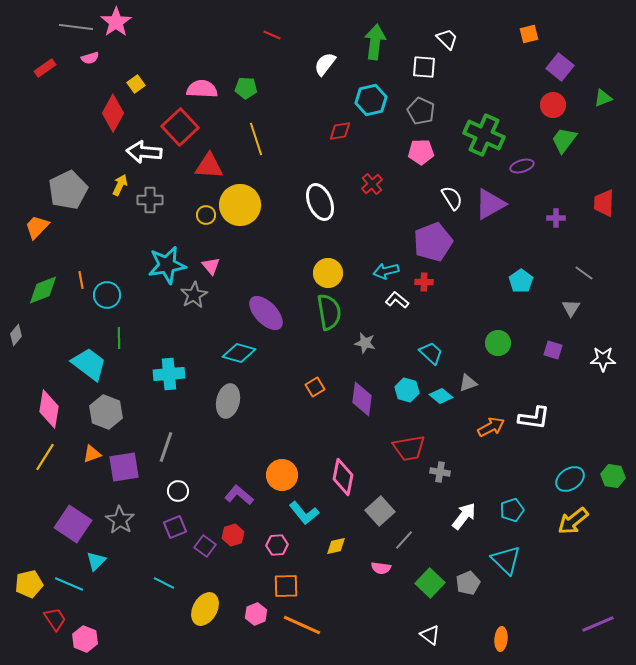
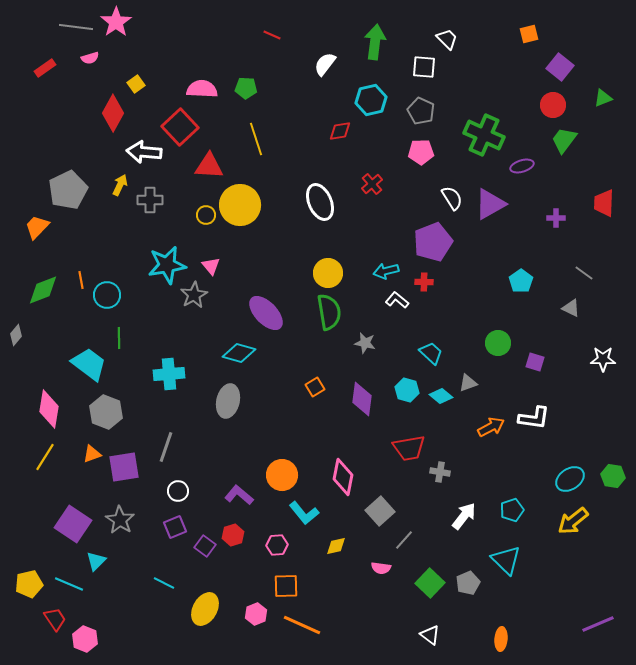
gray triangle at (571, 308): rotated 36 degrees counterclockwise
purple square at (553, 350): moved 18 px left, 12 px down
